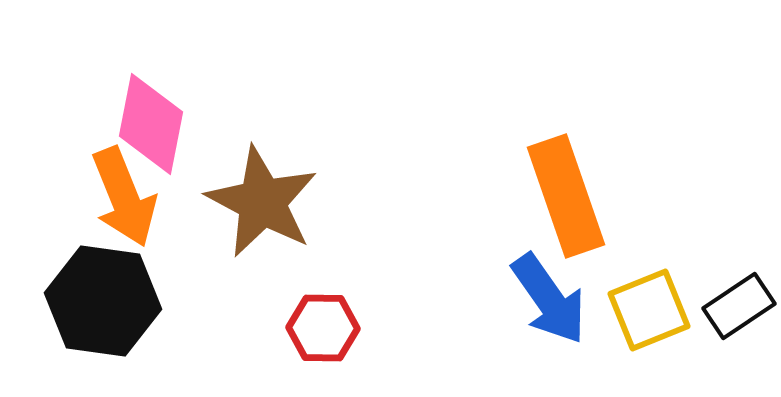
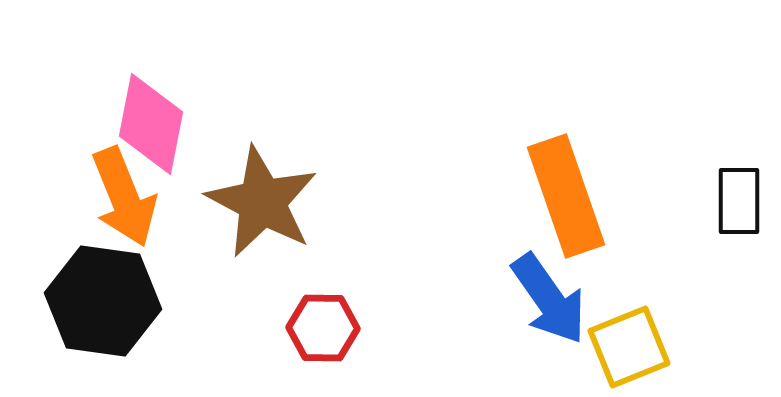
black rectangle: moved 105 px up; rotated 56 degrees counterclockwise
yellow square: moved 20 px left, 37 px down
